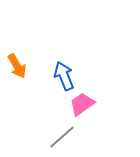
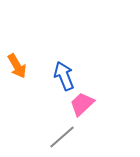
pink trapezoid: rotated 8 degrees counterclockwise
